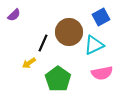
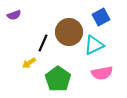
purple semicircle: rotated 24 degrees clockwise
